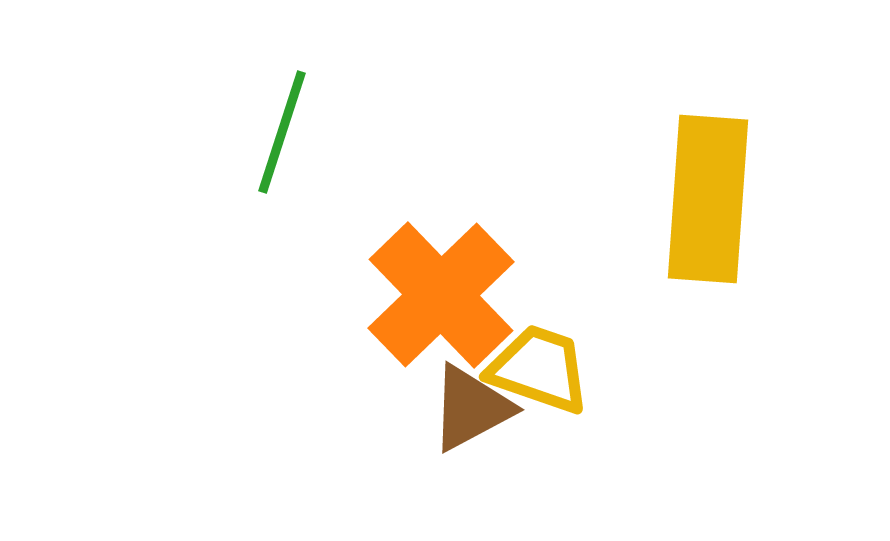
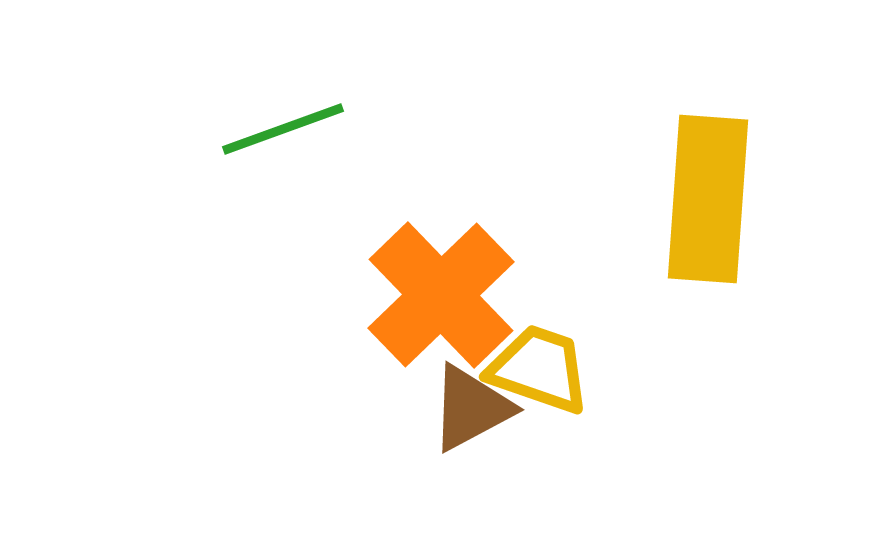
green line: moved 1 px right, 3 px up; rotated 52 degrees clockwise
